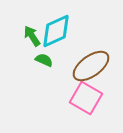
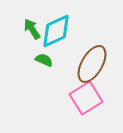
green arrow: moved 7 px up
brown ellipse: moved 1 px right, 2 px up; rotated 24 degrees counterclockwise
pink square: rotated 28 degrees clockwise
